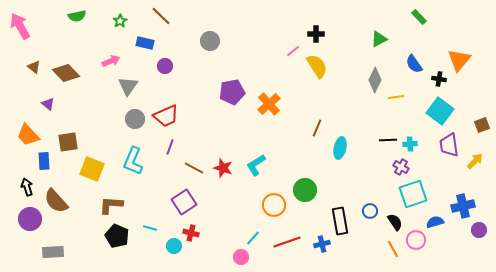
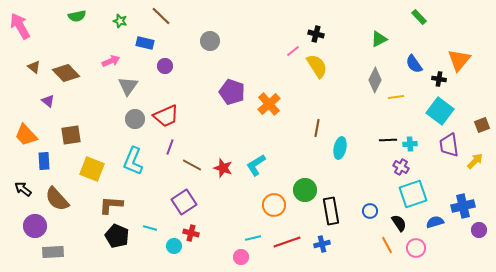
green star at (120, 21): rotated 24 degrees counterclockwise
black cross at (316, 34): rotated 14 degrees clockwise
purple pentagon at (232, 92): rotated 30 degrees clockwise
purple triangle at (48, 104): moved 3 px up
brown line at (317, 128): rotated 12 degrees counterclockwise
orange trapezoid at (28, 135): moved 2 px left
brown square at (68, 142): moved 3 px right, 7 px up
brown line at (194, 168): moved 2 px left, 3 px up
black arrow at (27, 187): moved 4 px left, 2 px down; rotated 36 degrees counterclockwise
brown semicircle at (56, 201): moved 1 px right, 2 px up
purple circle at (30, 219): moved 5 px right, 7 px down
black rectangle at (340, 221): moved 9 px left, 10 px up
black semicircle at (395, 222): moved 4 px right, 1 px down
cyan line at (253, 238): rotated 35 degrees clockwise
pink circle at (416, 240): moved 8 px down
orange line at (393, 249): moved 6 px left, 4 px up
